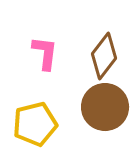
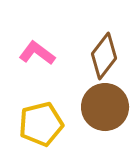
pink L-shape: moved 8 px left; rotated 60 degrees counterclockwise
yellow pentagon: moved 6 px right
